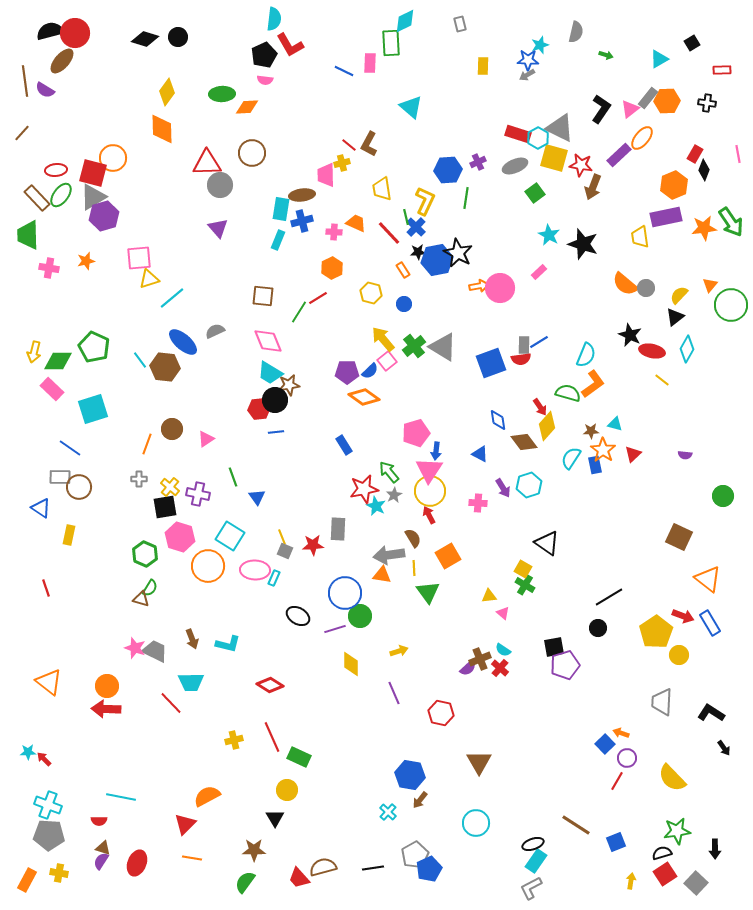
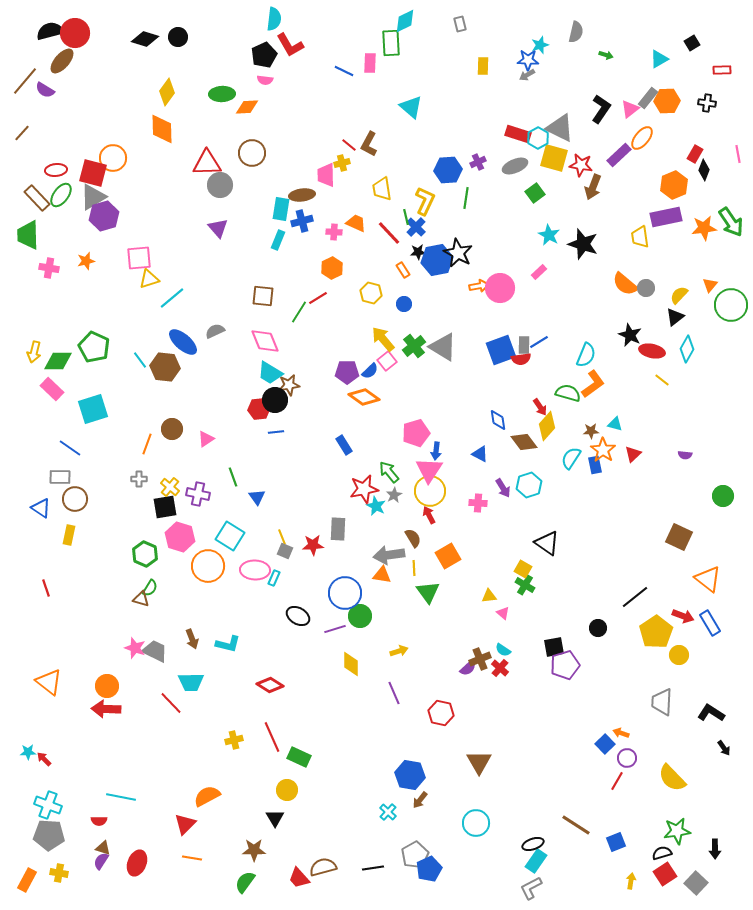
brown line at (25, 81): rotated 48 degrees clockwise
pink diamond at (268, 341): moved 3 px left
blue square at (491, 363): moved 10 px right, 13 px up
brown circle at (79, 487): moved 4 px left, 12 px down
black line at (609, 597): moved 26 px right; rotated 8 degrees counterclockwise
